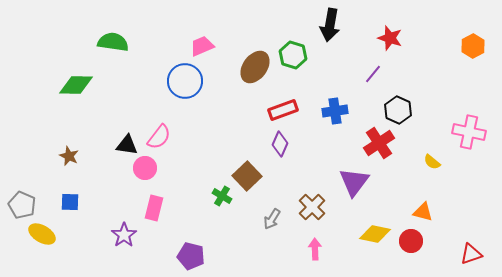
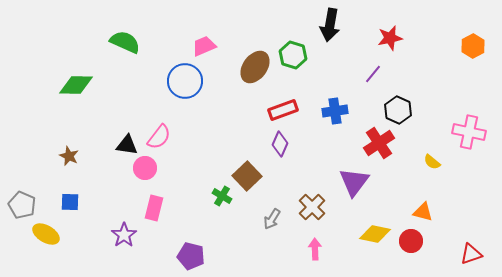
red star: rotated 30 degrees counterclockwise
green semicircle: moved 12 px right; rotated 16 degrees clockwise
pink trapezoid: moved 2 px right
yellow ellipse: moved 4 px right
